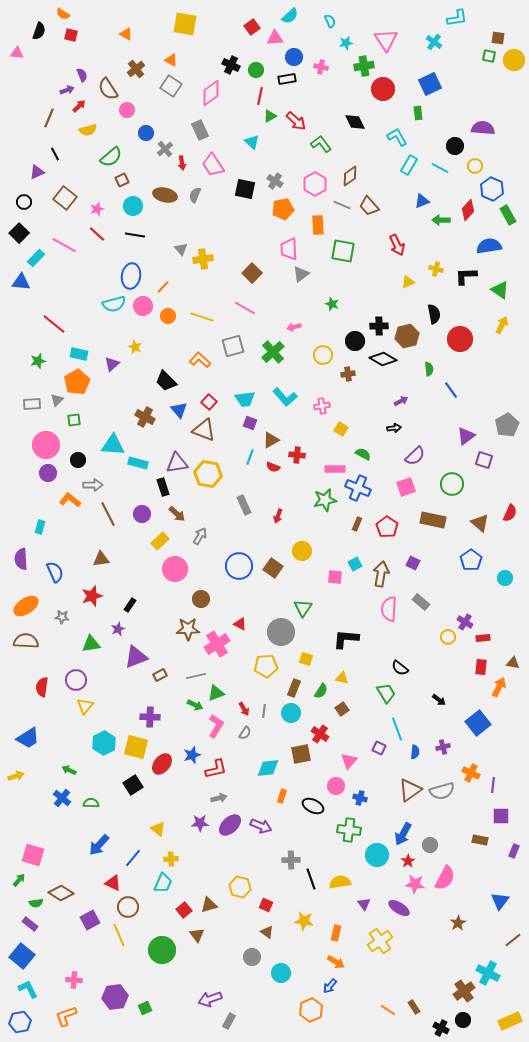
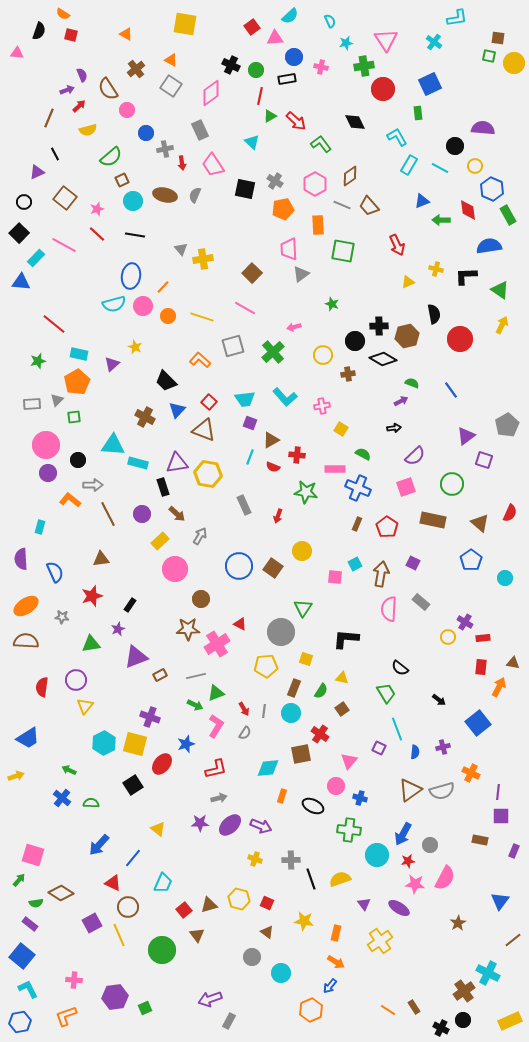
yellow circle at (514, 60): moved 3 px down
gray cross at (165, 149): rotated 28 degrees clockwise
cyan circle at (133, 206): moved 5 px up
red diamond at (468, 210): rotated 50 degrees counterclockwise
green semicircle at (429, 369): moved 17 px left, 14 px down; rotated 64 degrees counterclockwise
blue triangle at (179, 410): moved 2 px left; rotated 24 degrees clockwise
green square at (74, 420): moved 3 px up
green star at (325, 500): moved 19 px left, 8 px up; rotated 20 degrees clockwise
purple cross at (150, 717): rotated 18 degrees clockwise
yellow square at (136, 747): moved 1 px left, 3 px up
blue star at (192, 755): moved 6 px left, 11 px up
purple line at (493, 785): moved 5 px right, 7 px down
yellow cross at (171, 859): moved 84 px right; rotated 24 degrees clockwise
red star at (408, 861): rotated 24 degrees clockwise
yellow semicircle at (340, 882): moved 3 px up; rotated 10 degrees counterclockwise
yellow hexagon at (240, 887): moved 1 px left, 12 px down
red square at (266, 905): moved 1 px right, 2 px up
purple square at (90, 920): moved 2 px right, 3 px down
